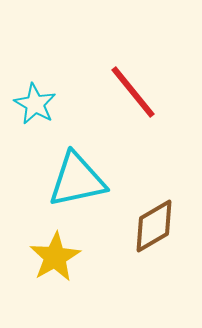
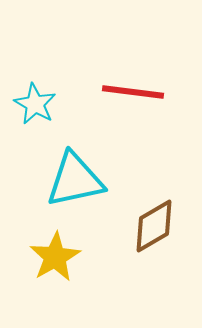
red line: rotated 44 degrees counterclockwise
cyan triangle: moved 2 px left
